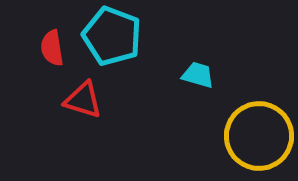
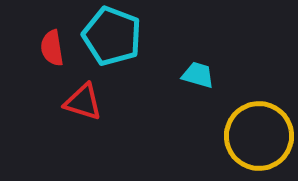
red triangle: moved 2 px down
